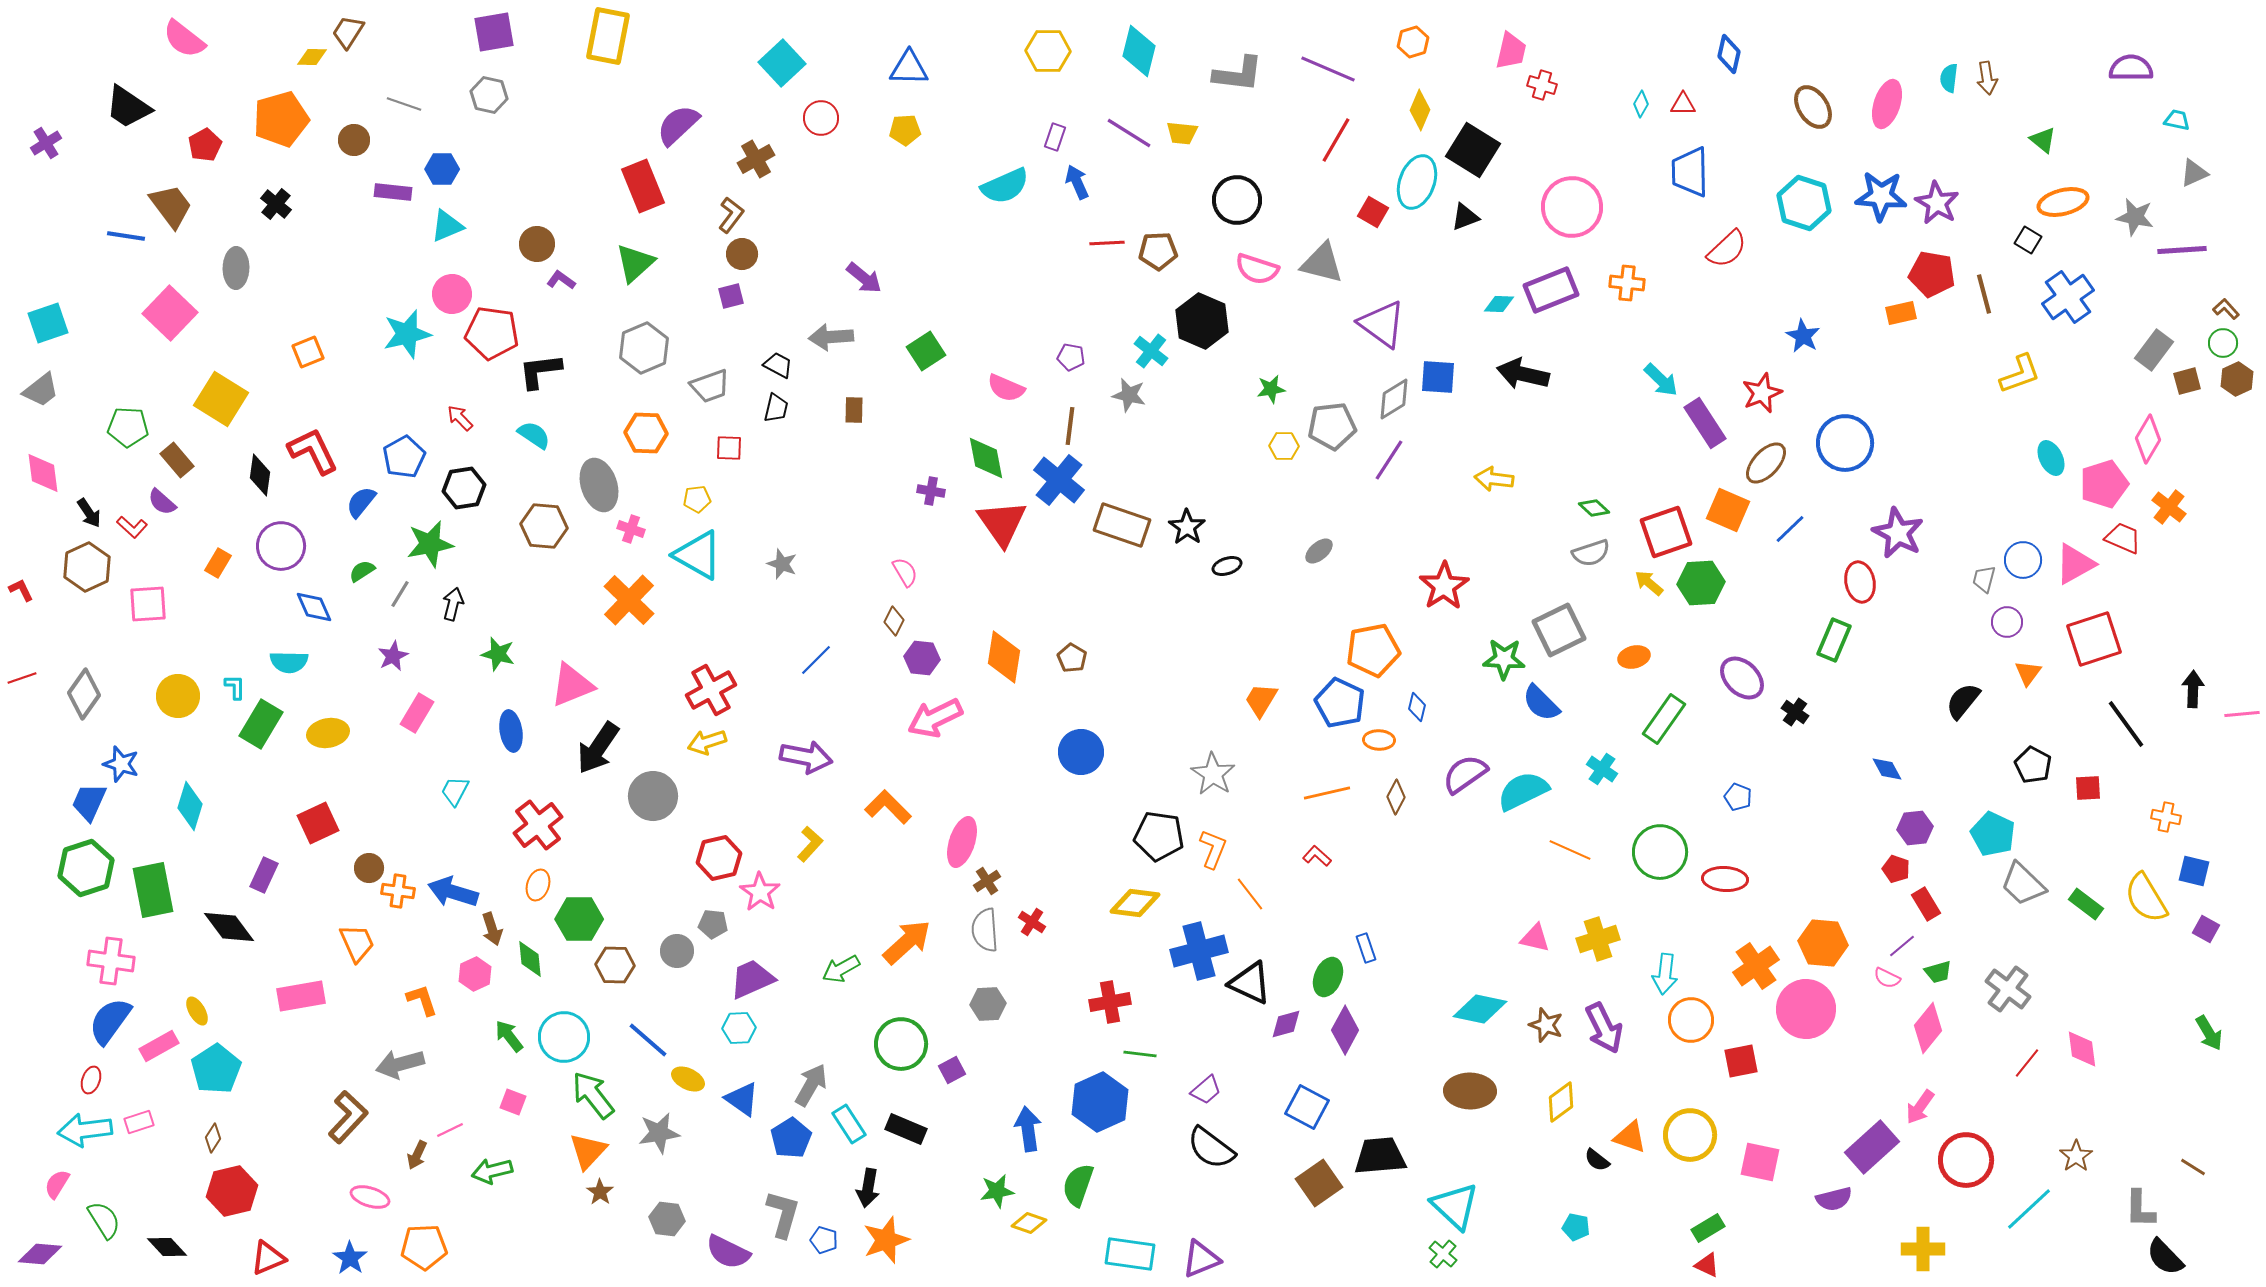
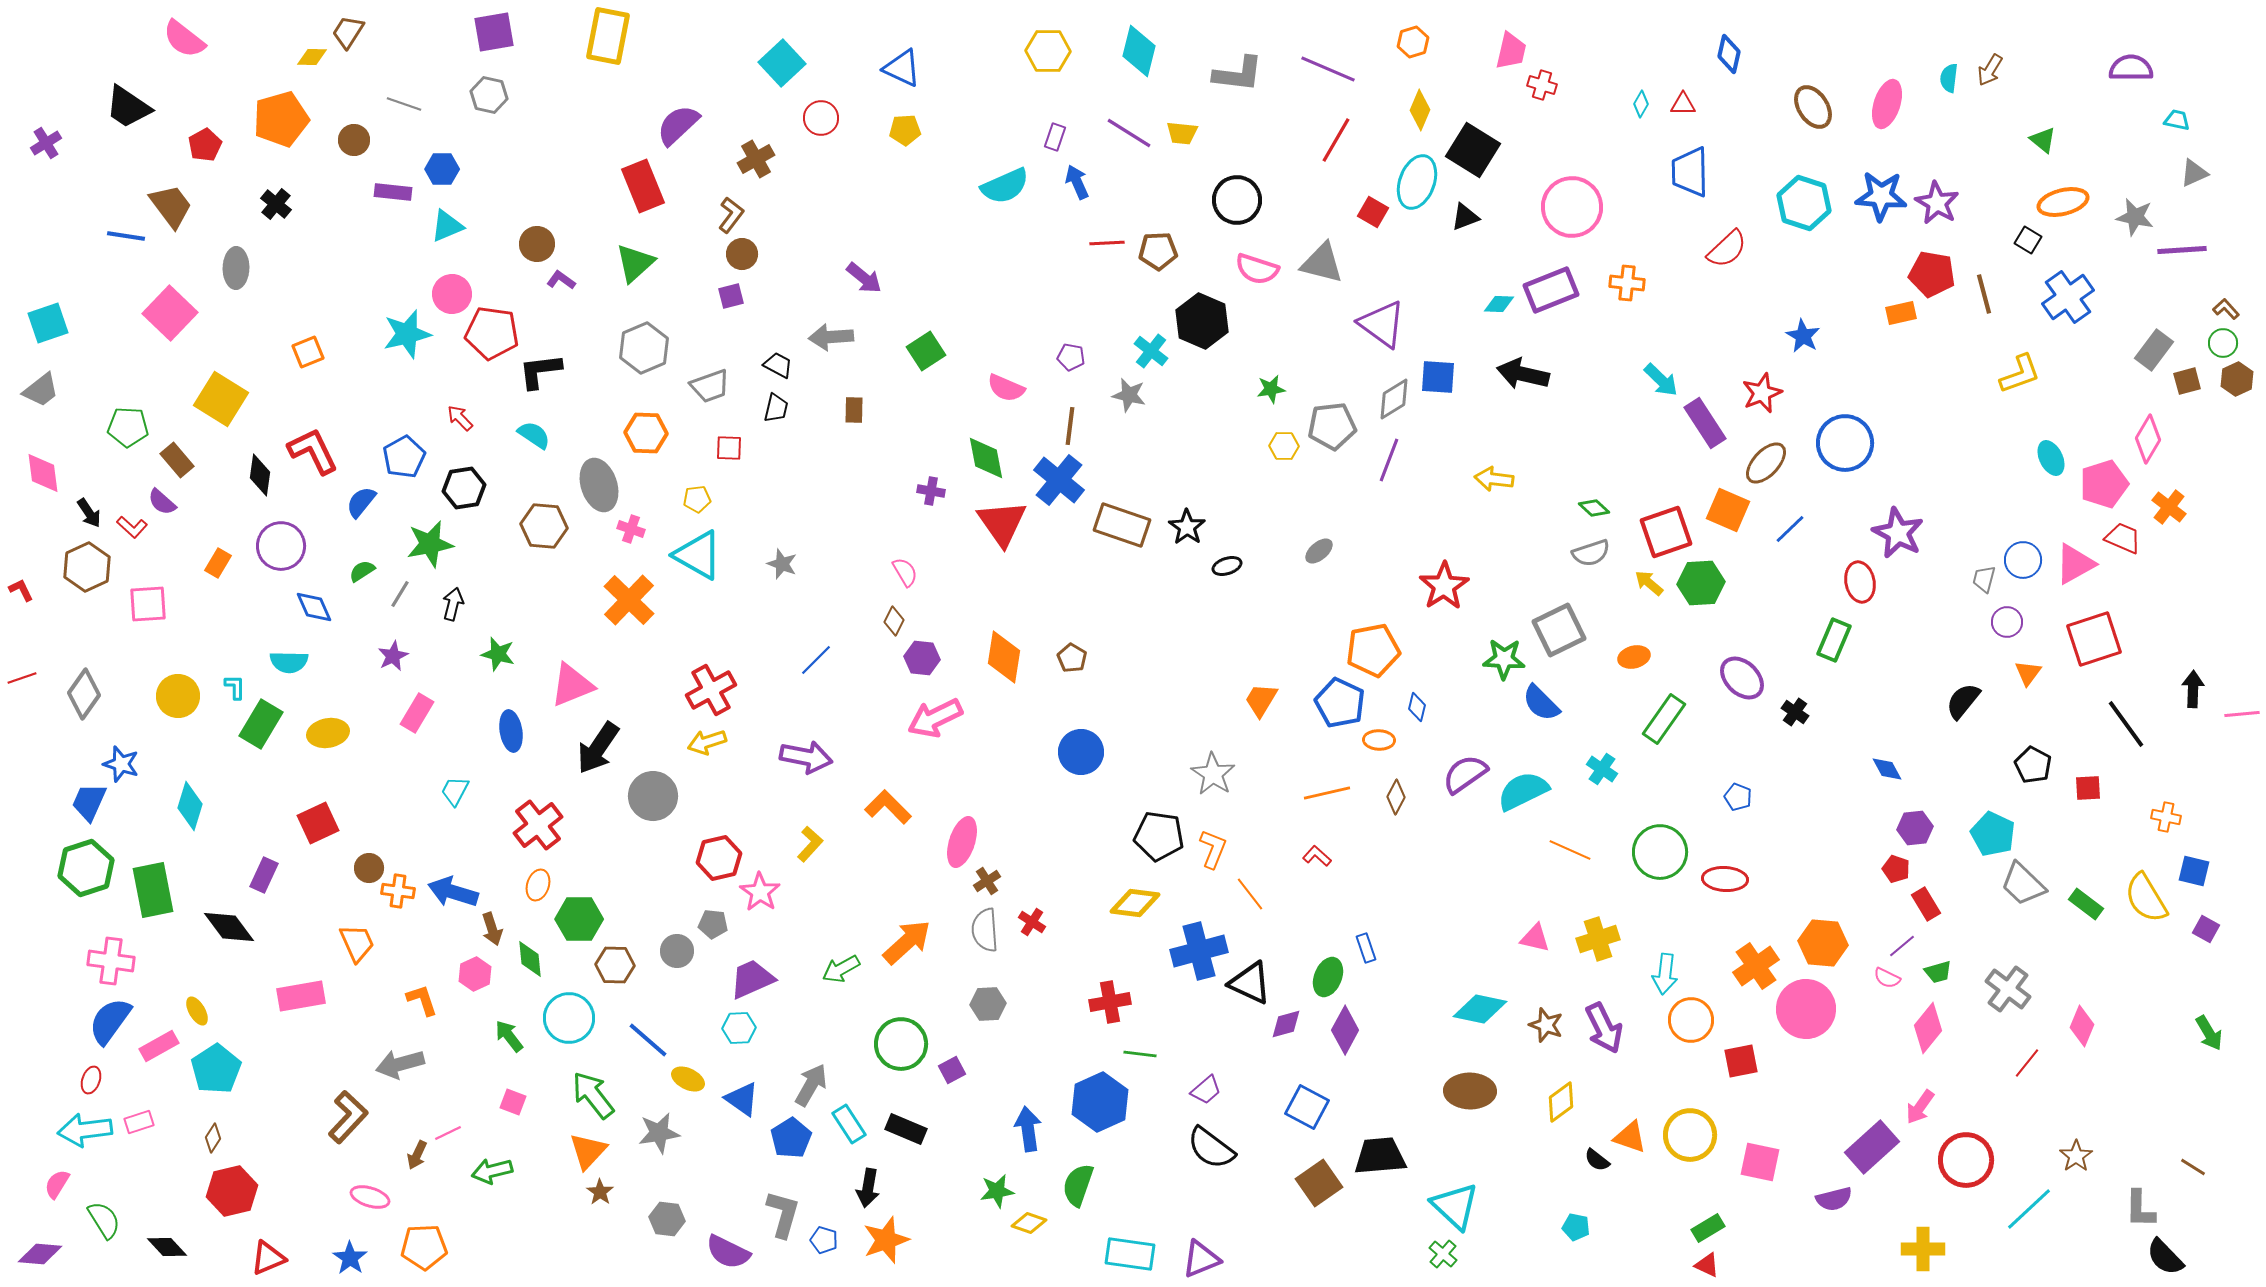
blue triangle at (909, 68): moved 7 px left; rotated 24 degrees clockwise
brown arrow at (1987, 78): moved 3 px right, 8 px up; rotated 40 degrees clockwise
purple line at (1389, 460): rotated 12 degrees counterclockwise
cyan circle at (564, 1037): moved 5 px right, 19 px up
pink diamond at (2082, 1049): moved 23 px up; rotated 30 degrees clockwise
pink line at (450, 1130): moved 2 px left, 3 px down
